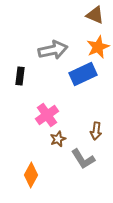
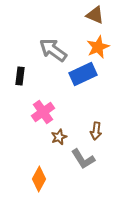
gray arrow: rotated 132 degrees counterclockwise
pink cross: moved 4 px left, 3 px up
brown star: moved 1 px right, 2 px up
orange diamond: moved 8 px right, 4 px down
